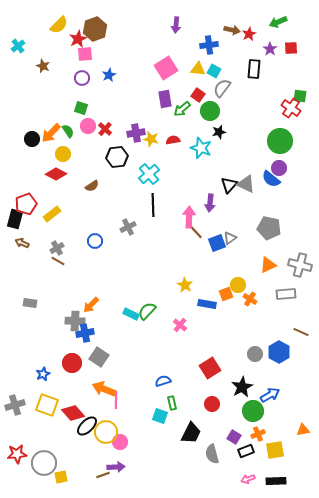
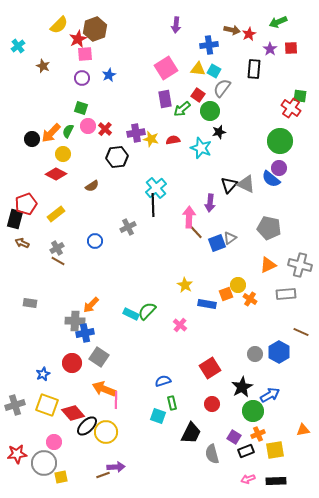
green semicircle at (68, 131): rotated 120 degrees counterclockwise
cyan cross at (149, 174): moved 7 px right, 14 px down
yellow rectangle at (52, 214): moved 4 px right
cyan square at (160, 416): moved 2 px left
pink circle at (120, 442): moved 66 px left
